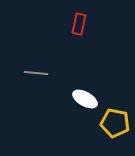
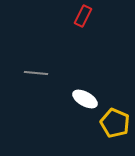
red rectangle: moved 4 px right, 8 px up; rotated 15 degrees clockwise
yellow pentagon: rotated 12 degrees clockwise
